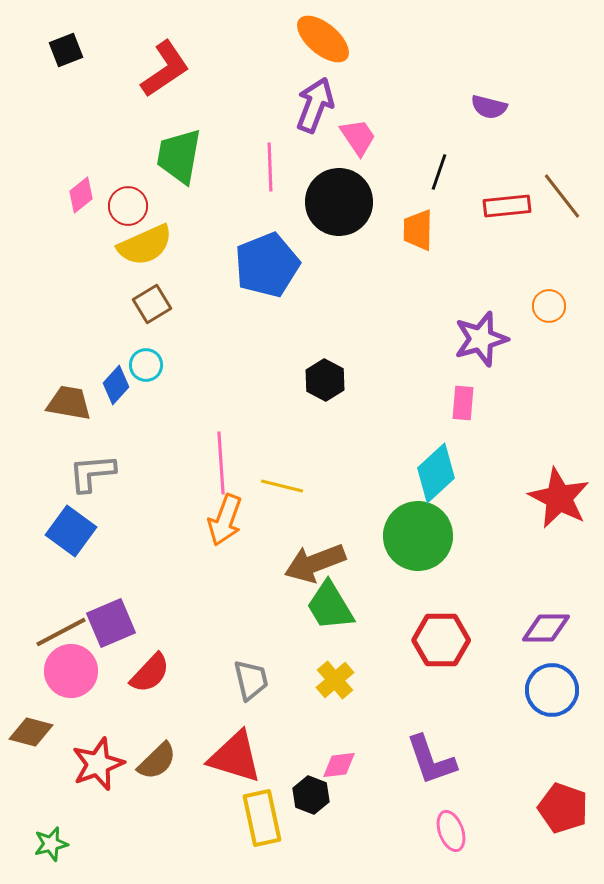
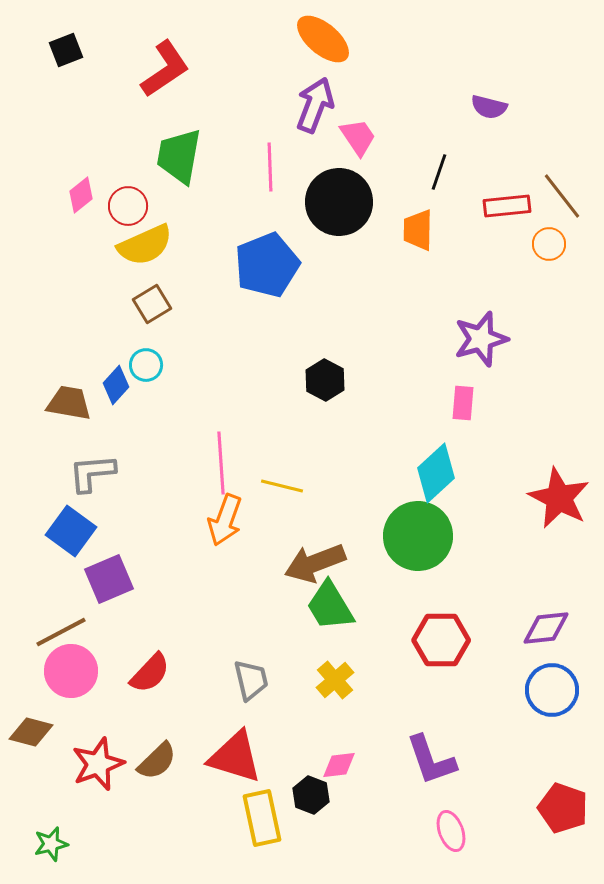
orange circle at (549, 306): moved 62 px up
purple square at (111, 623): moved 2 px left, 44 px up
purple diamond at (546, 628): rotated 6 degrees counterclockwise
